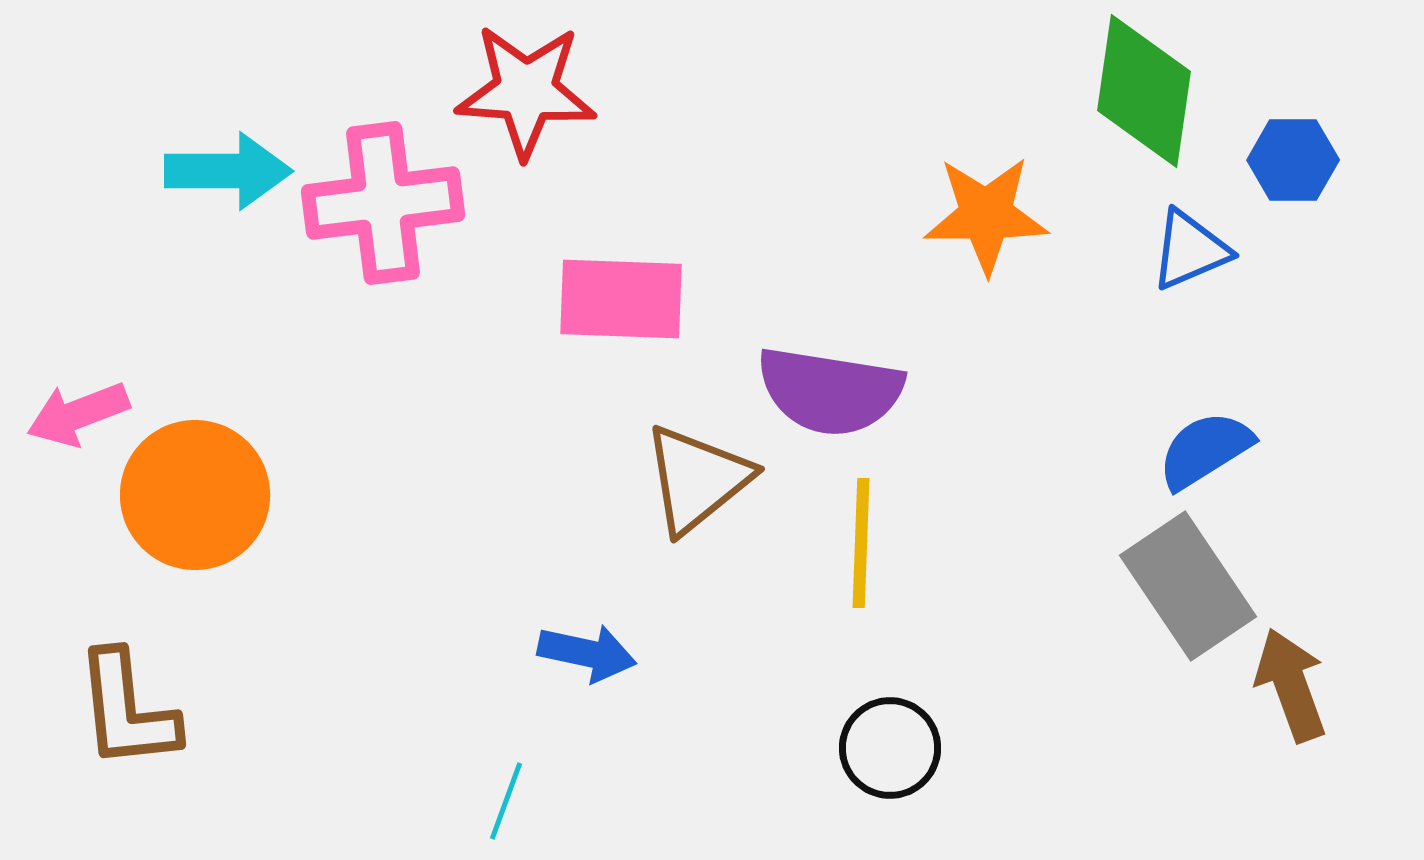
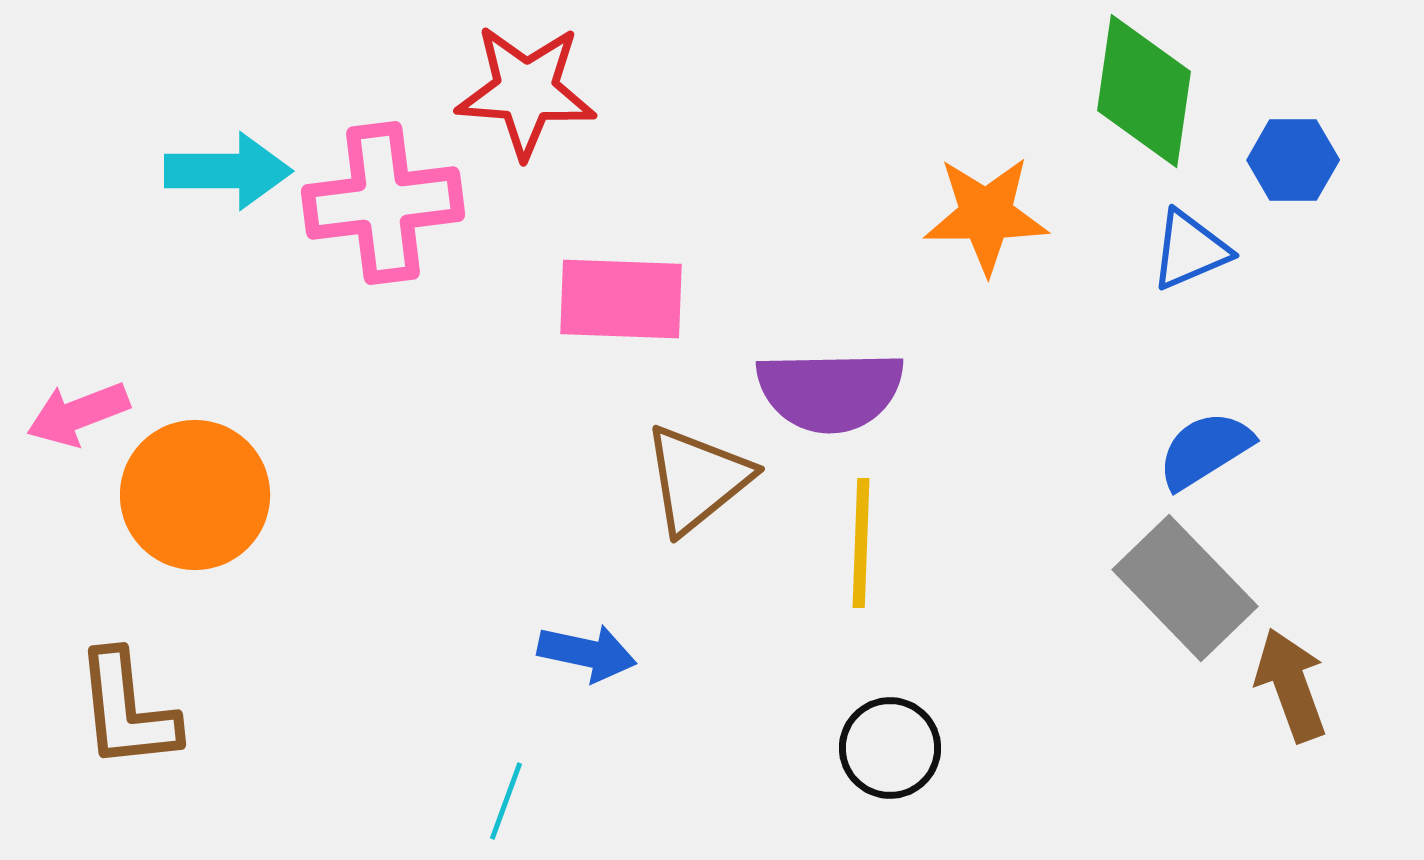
purple semicircle: rotated 10 degrees counterclockwise
gray rectangle: moved 3 px left, 2 px down; rotated 10 degrees counterclockwise
